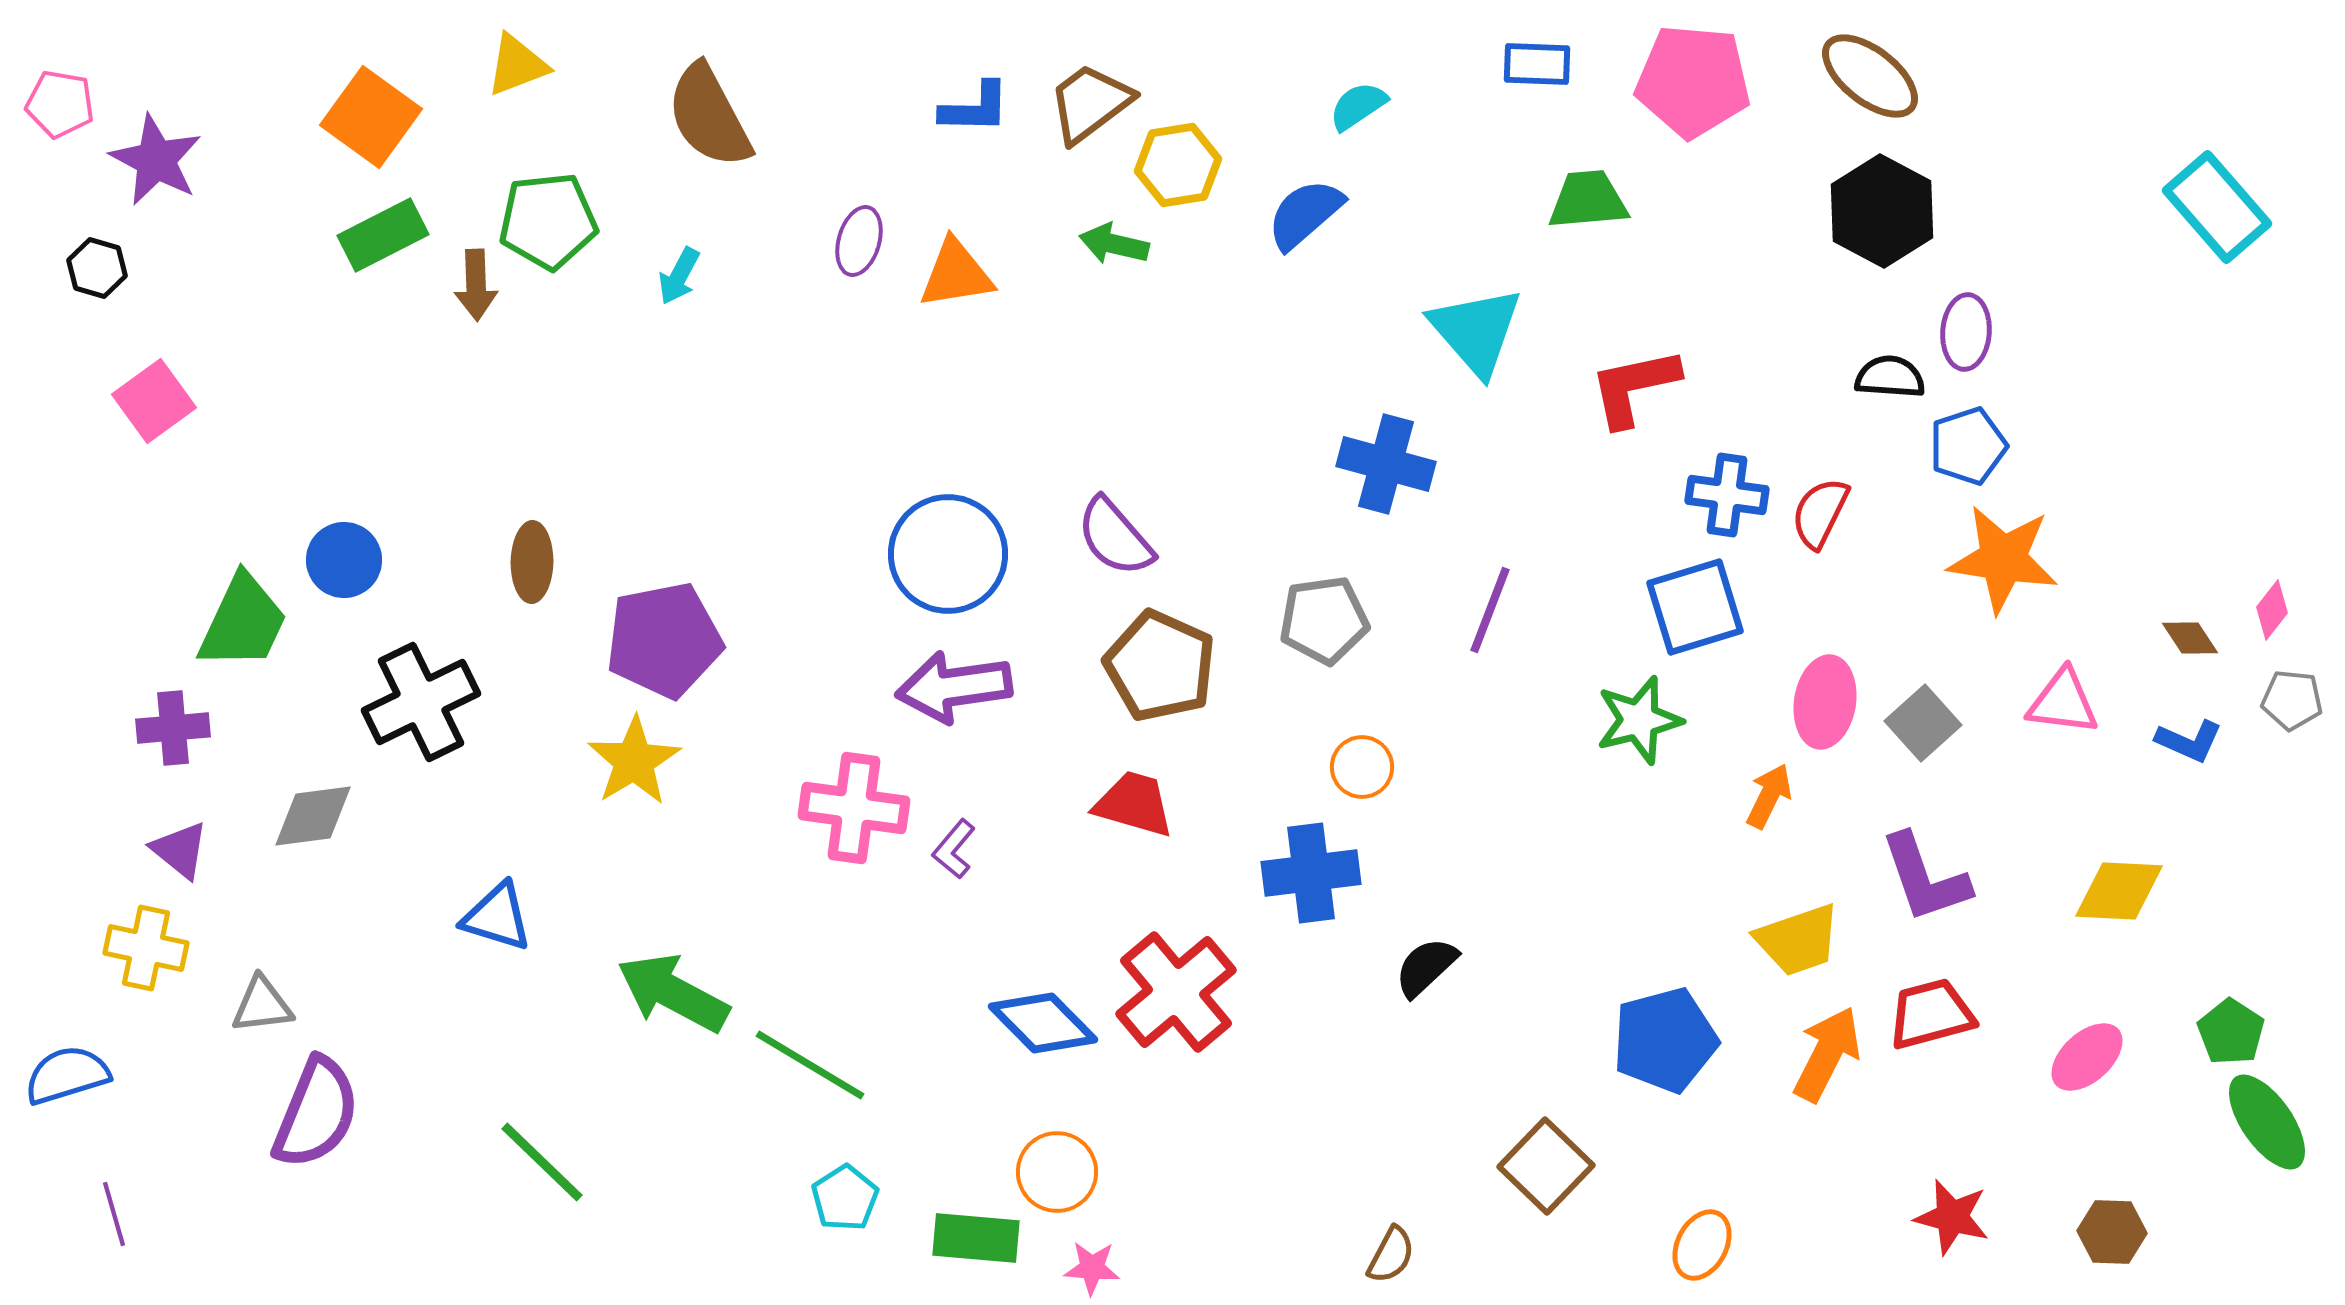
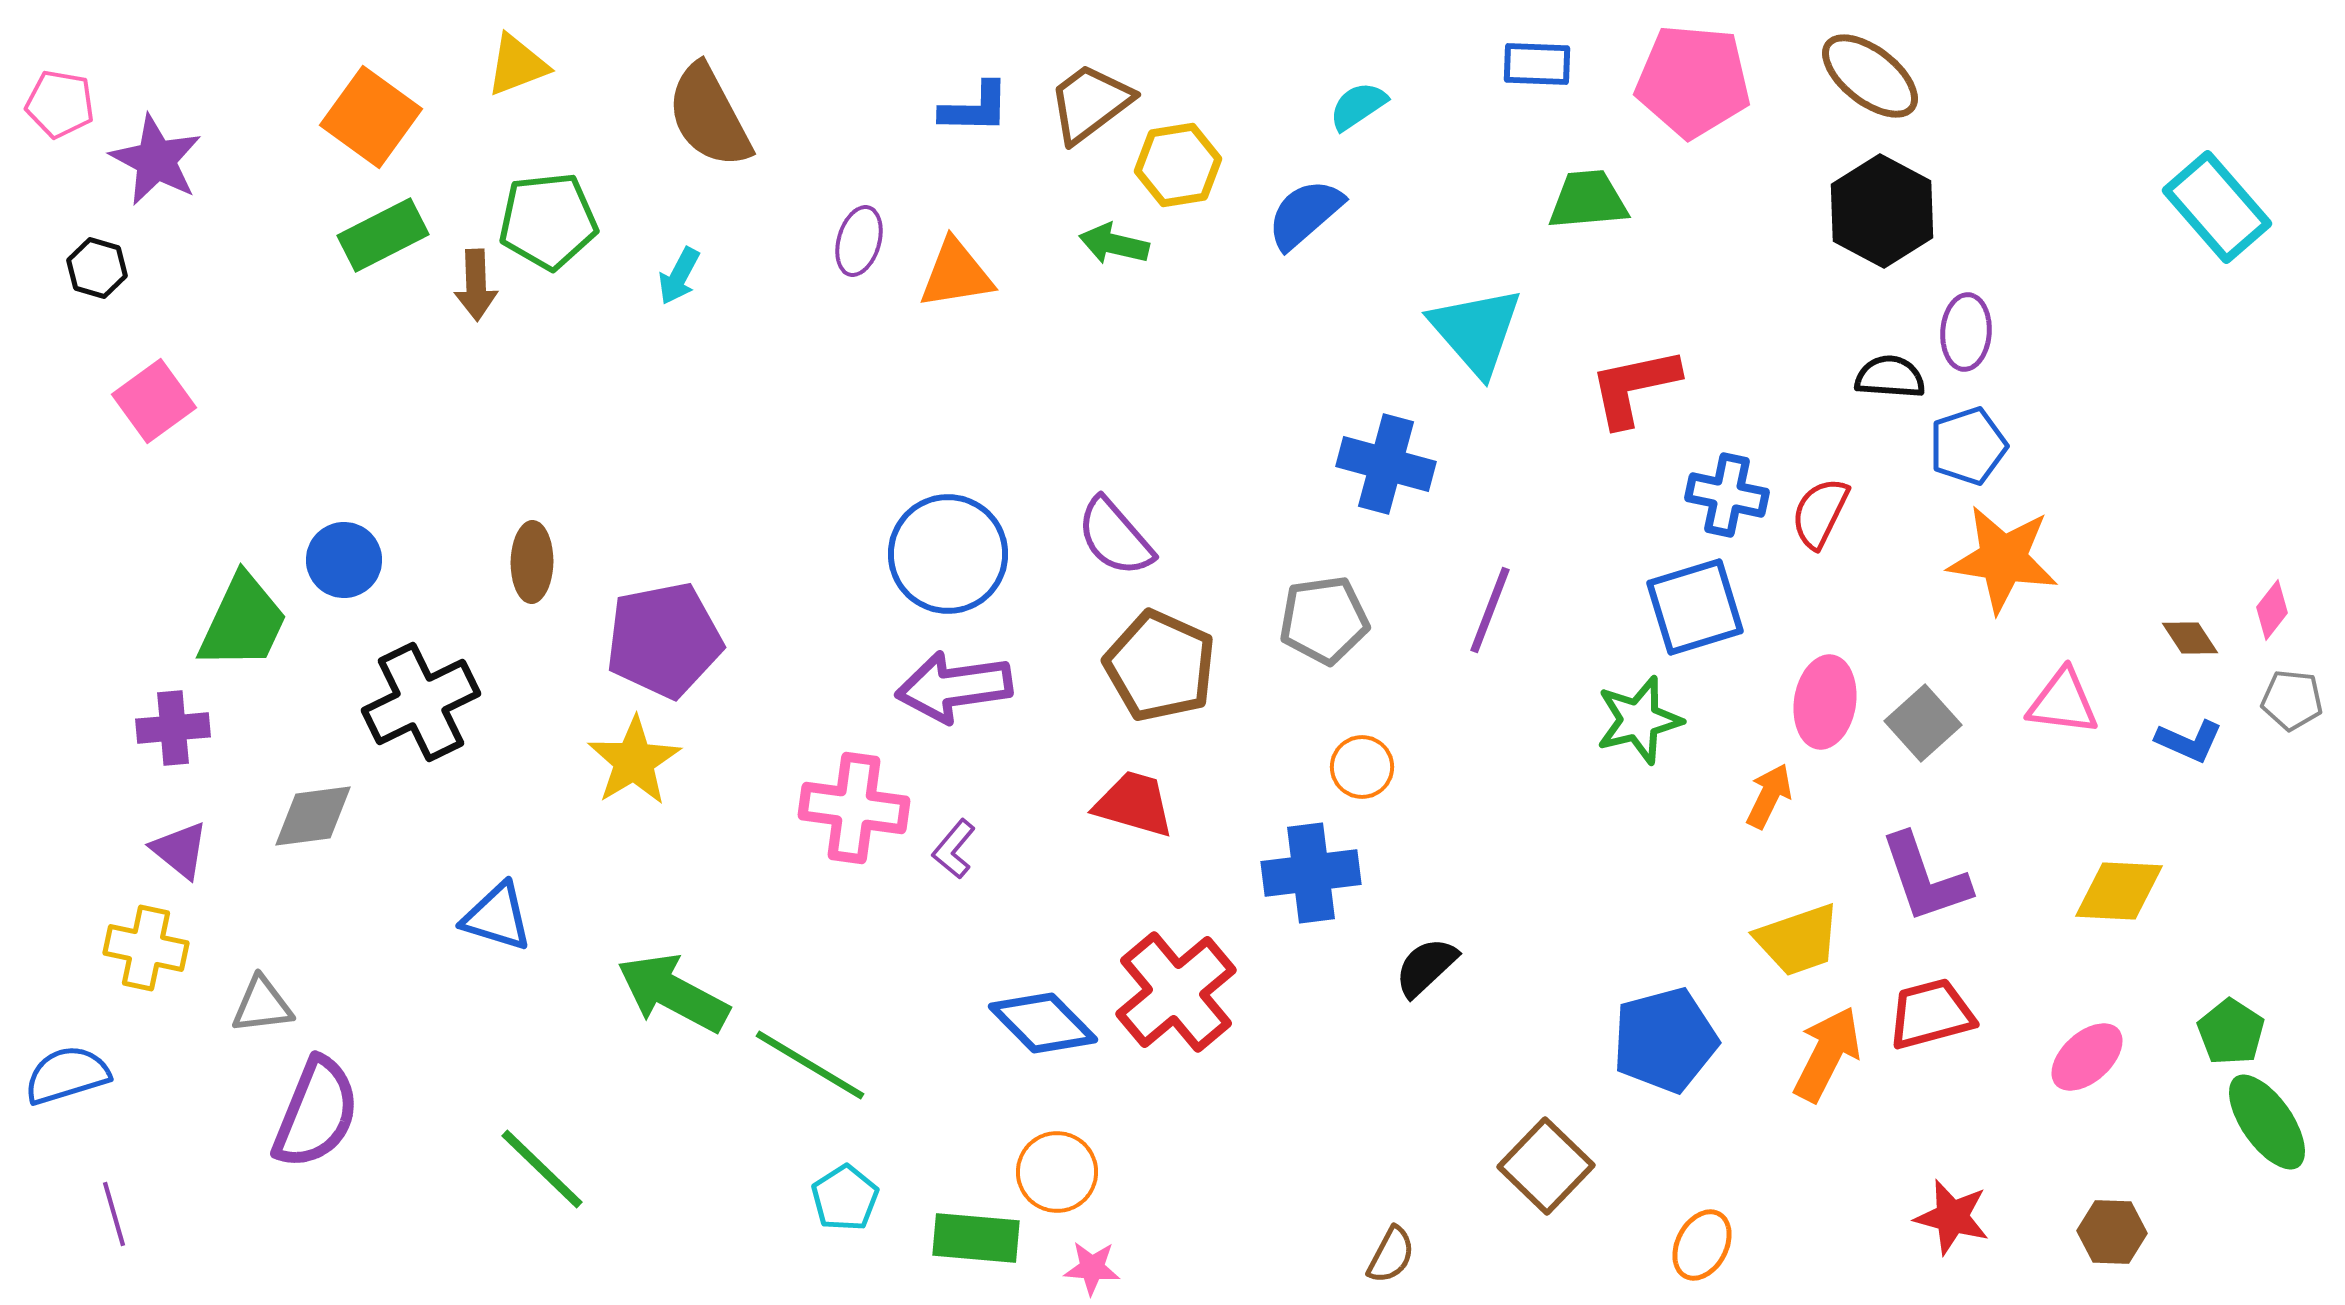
blue cross at (1727, 495): rotated 4 degrees clockwise
green line at (542, 1162): moved 7 px down
